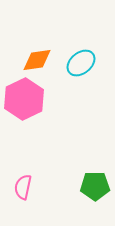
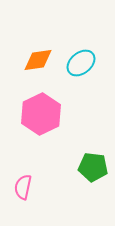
orange diamond: moved 1 px right
pink hexagon: moved 17 px right, 15 px down
green pentagon: moved 2 px left, 19 px up; rotated 8 degrees clockwise
